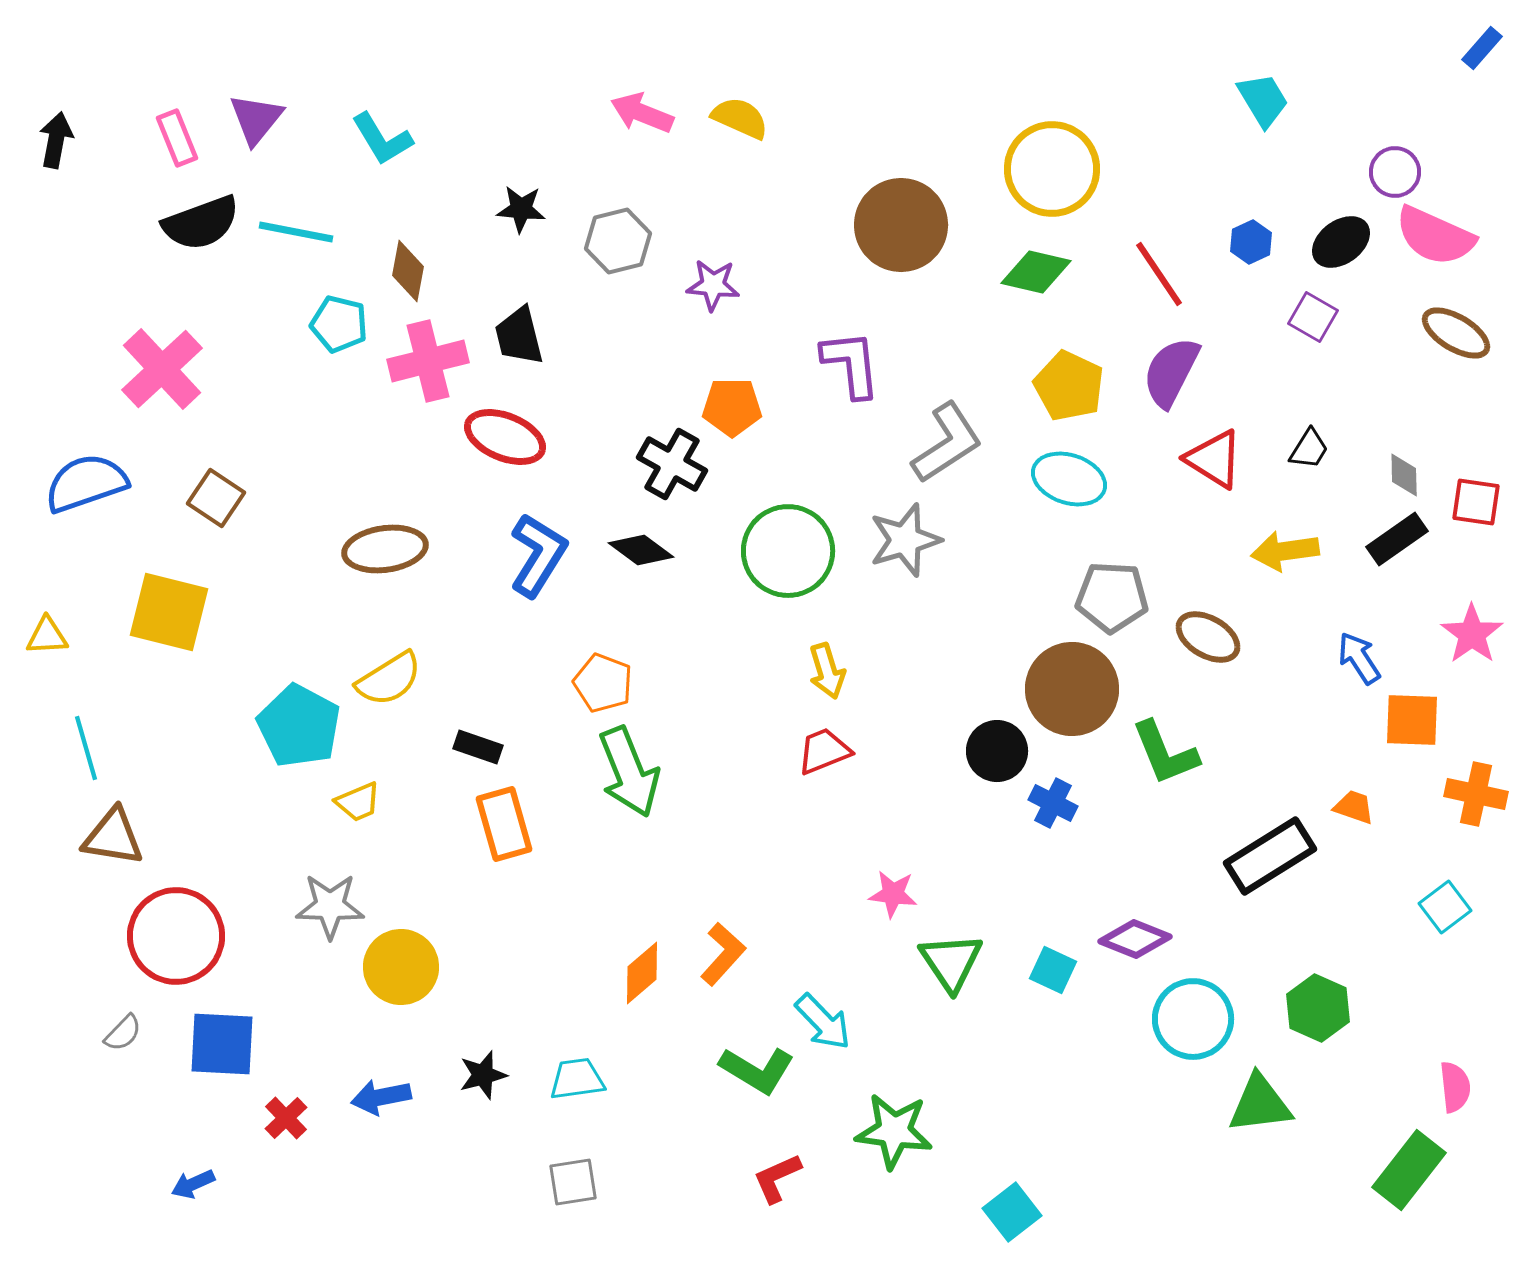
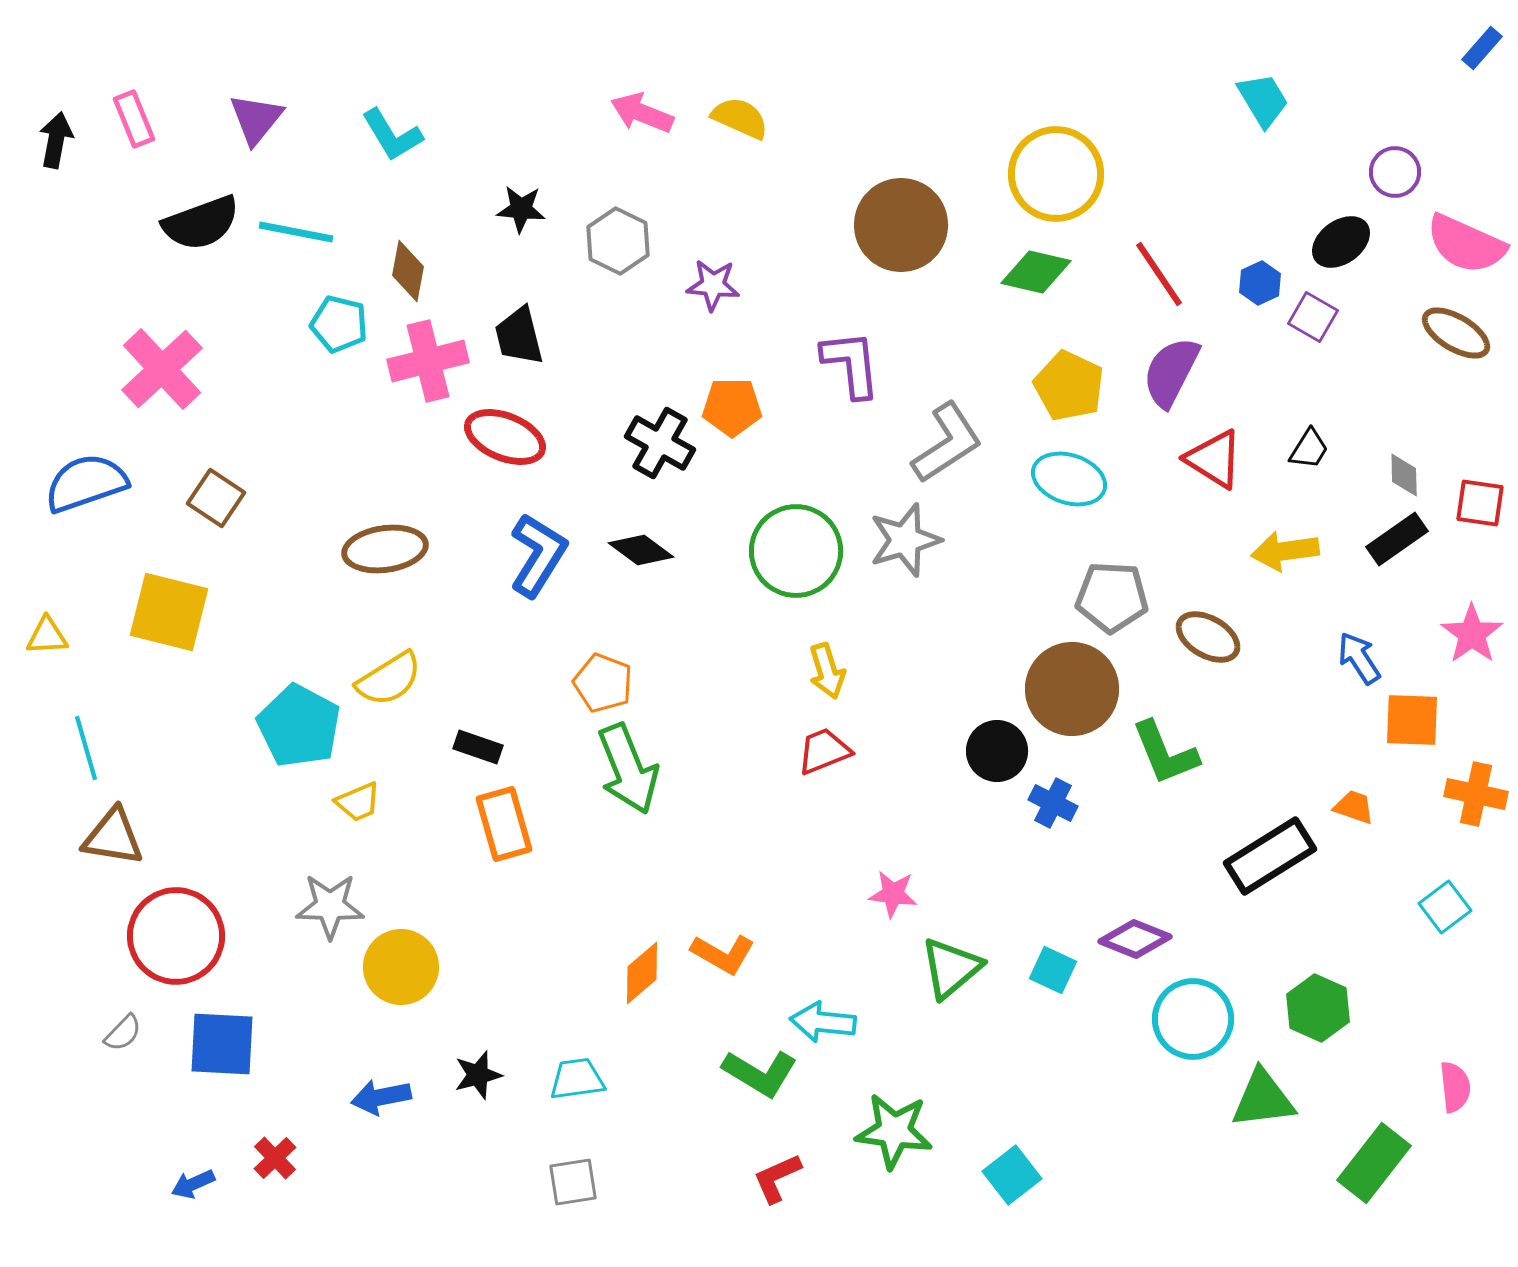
pink rectangle at (177, 138): moved 43 px left, 19 px up
cyan L-shape at (382, 139): moved 10 px right, 4 px up
yellow circle at (1052, 169): moved 4 px right, 5 px down
pink semicircle at (1435, 236): moved 31 px right, 8 px down
gray hexagon at (618, 241): rotated 20 degrees counterclockwise
blue hexagon at (1251, 242): moved 9 px right, 41 px down
black cross at (672, 464): moved 12 px left, 21 px up
red square at (1476, 502): moved 4 px right, 1 px down
green circle at (788, 551): moved 8 px right
green arrow at (629, 772): moved 1 px left, 3 px up
orange L-shape at (723, 954): rotated 78 degrees clockwise
green triangle at (951, 962): moved 6 px down; rotated 24 degrees clockwise
cyan arrow at (823, 1022): rotated 140 degrees clockwise
green L-shape at (757, 1070): moved 3 px right, 3 px down
black star at (483, 1075): moved 5 px left
green triangle at (1260, 1104): moved 3 px right, 5 px up
red cross at (286, 1118): moved 11 px left, 40 px down
green rectangle at (1409, 1170): moved 35 px left, 7 px up
cyan square at (1012, 1212): moved 37 px up
